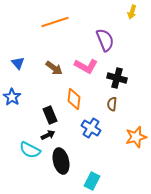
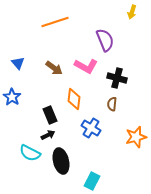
cyan semicircle: moved 3 px down
